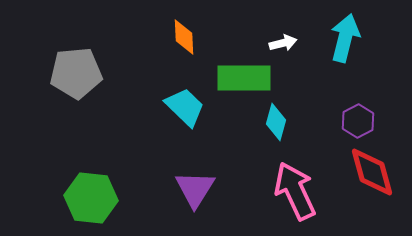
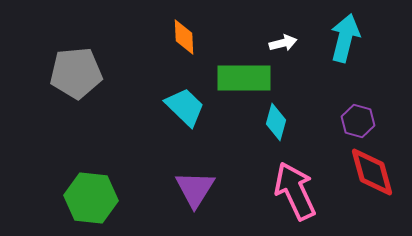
purple hexagon: rotated 16 degrees counterclockwise
